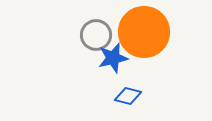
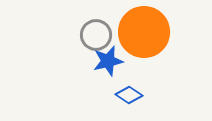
blue star: moved 5 px left, 3 px down
blue diamond: moved 1 px right, 1 px up; rotated 20 degrees clockwise
